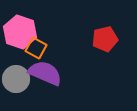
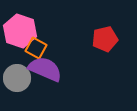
pink hexagon: moved 1 px up
purple semicircle: moved 4 px up
gray circle: moved 1 px right, 1 px up
